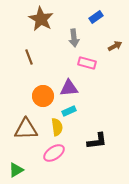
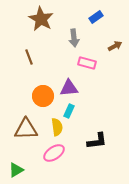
cyan rectangle: rotated 40 degrees counterclockwise
